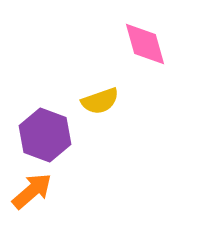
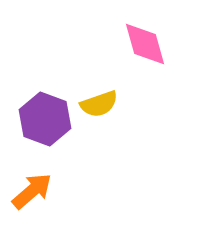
yellow semicircle: moved 1 px left, 3 px down
purple hexagon: moved 16 px up
